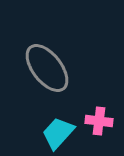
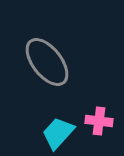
gray ellipse: moved 6 px up
